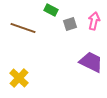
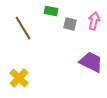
green rectangle: moved 1 px down; rotated 16 degrees counterclockwise
gray square: rotated 32 degrees clockwise
brown line: rotated 40 degrees clockwise
